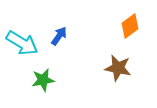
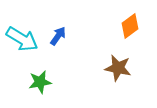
blue arrow: moved 1 px left
cyan arrow: moved 4 px up
green star: moved 3 px left, 2 px down
